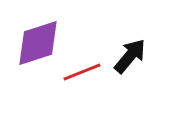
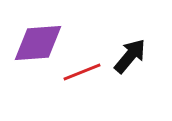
purple diamond: rotated 14 degrees clockwise
